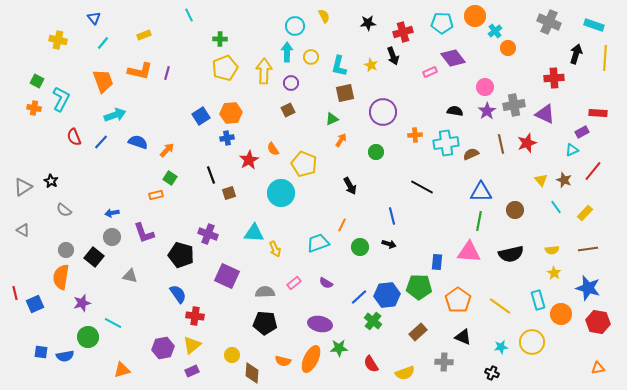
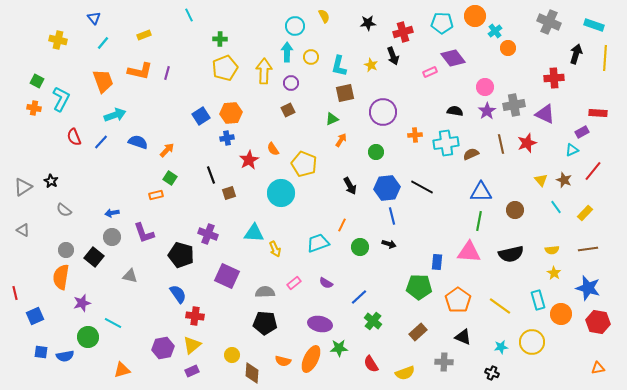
blue hexagon at (387, 295): moved 107 px up
blue square at (35, 304): moved 12 px down
